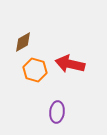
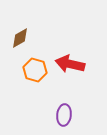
brown diamond: moved 3 px left, 4 px up
purple ellipse: moved 7 px right, 3 px down
